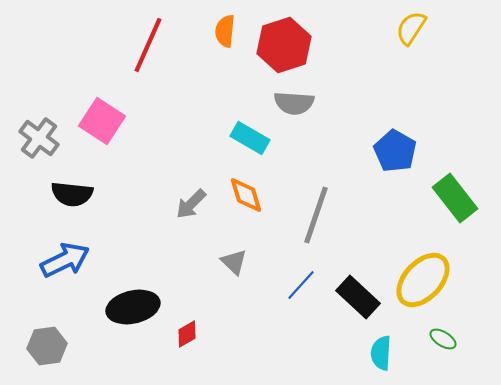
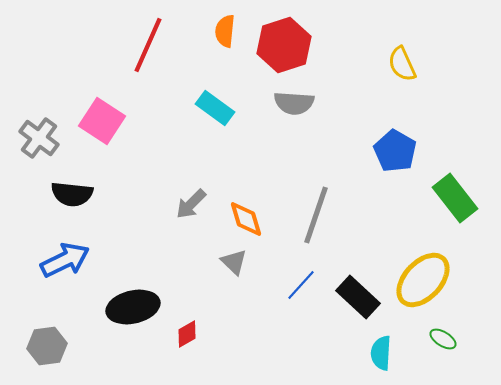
yellow semicircle: moved 9 px left, 36 px down; rotated 57 degrees counterclockwise
cyan rectangle: moved 35 px left, 30 px up; rotated 6 degrees clockwise
orange diamond: moved 24 px down
